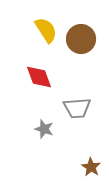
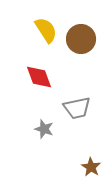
gray trapezoid: rotated 8 degrees counterclockwise
